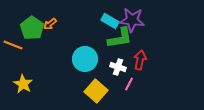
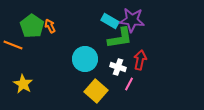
orange arrow: moved 2 px down; rotated 104 degrees clockwise
green pentagon: moved 2 px up
